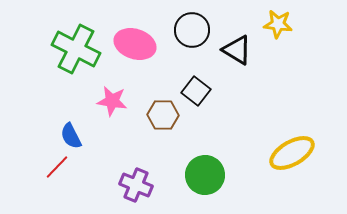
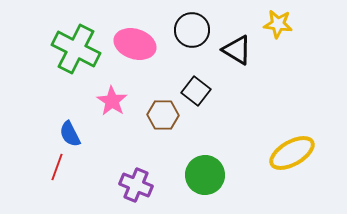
pink star: rotated 24 degrees clockwise
blue semicircle: moved 1 px left, 2 px up
red line: rotated 24 degrees counterclockwise
